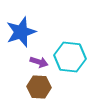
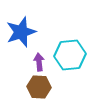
cyan hexagon: moved 2 px up; rotated 12 degrees counterclockwise
purple arrow: rotated 114 degrees counterclockwise
